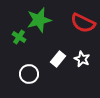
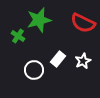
green cross: moved 1 px left, 1 px up
white star: moved 1 px right, 2 px down; rotated 21 degrees clockwise
white circle: moved 5 px right, 4 px up
